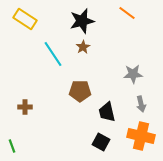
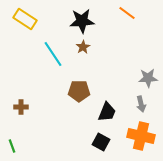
black star: rotated 10 degrees clockwise
gray star: moved 15 px right, 4 px down
brown pentagon: moved 1 px left
brown cross: moved 4 px left
black trapezoid: rotated 145 degrees counterclockwise
